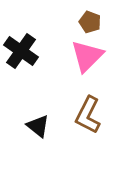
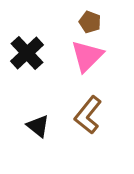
black cross: moved 6 px right, 2 px down; rotated 12 degrees clockwise
brown L-shape: rotated 12 degrees clockwise
